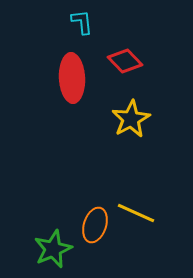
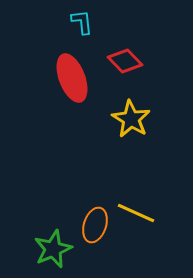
red ellipse: rotated 18 degrees counterclockwise
yellow star: rotated 12 degrees counterclockwise
